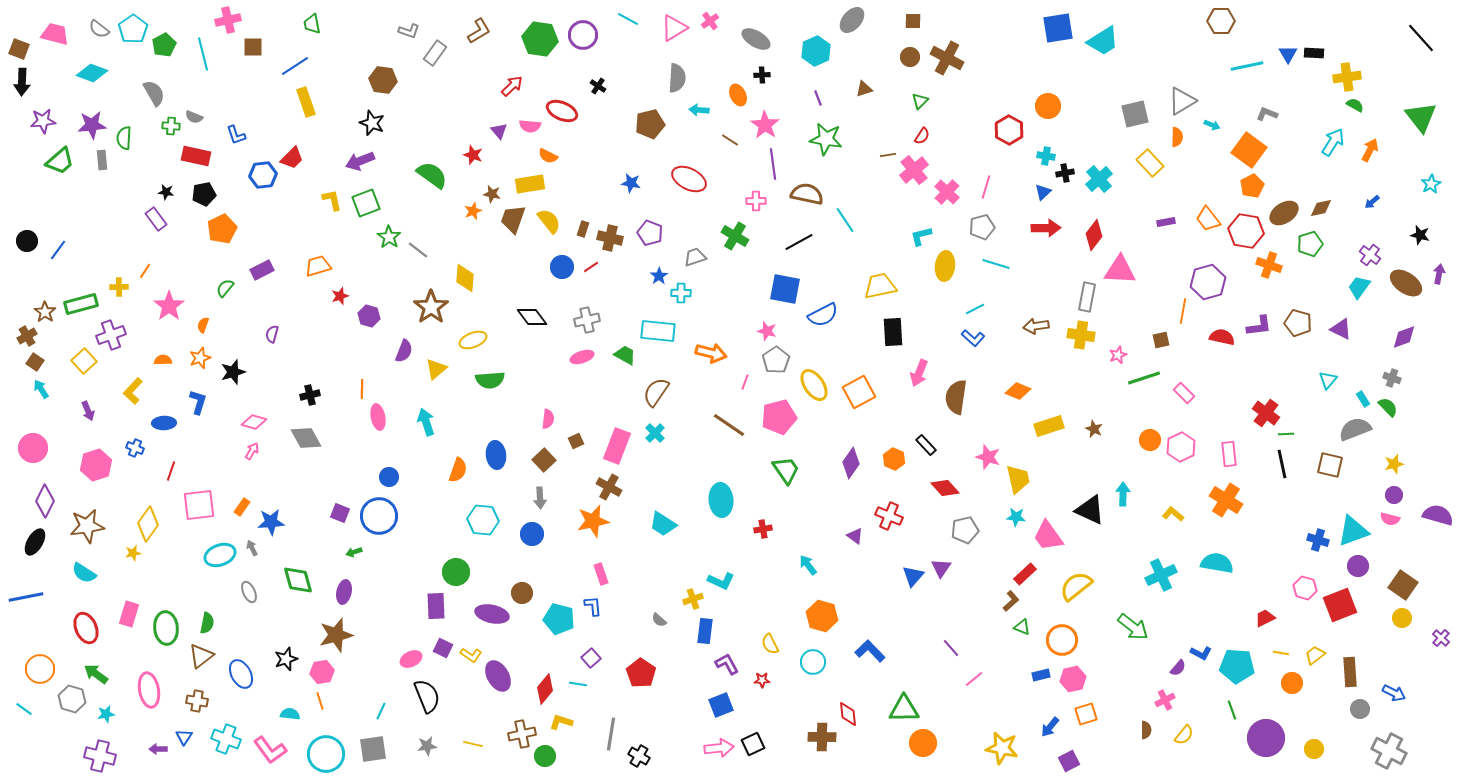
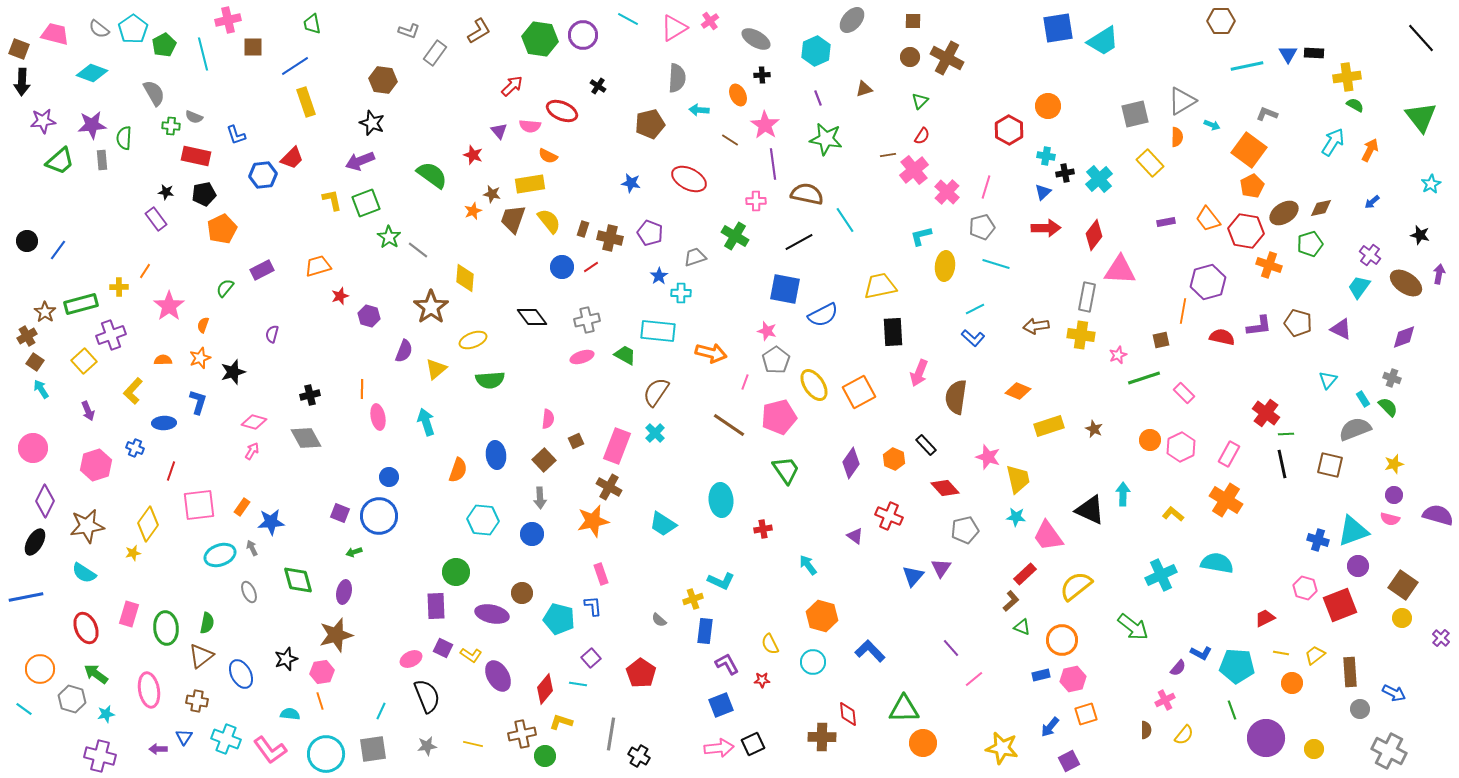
pink rectangle at (1229, 454): rotated 35 degrees clockwise
